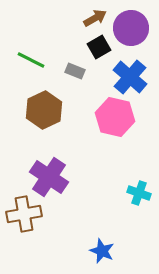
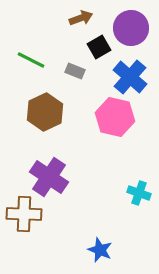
brown arrow: moved 14 px left; rotated 10 degrees clockwise
brown hexagon: moved 1 px right, 2 px down
brown cross: rotated 12 degrees clockwise
blue star: moved 2 px left, 1 px up
